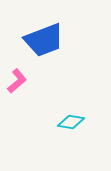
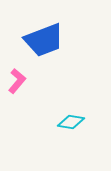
pink L-shape: rotated 10 degrees counterclockwise
